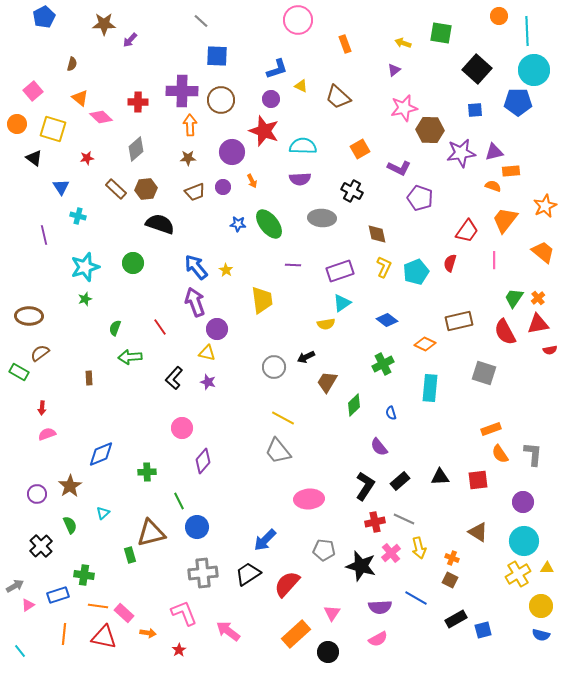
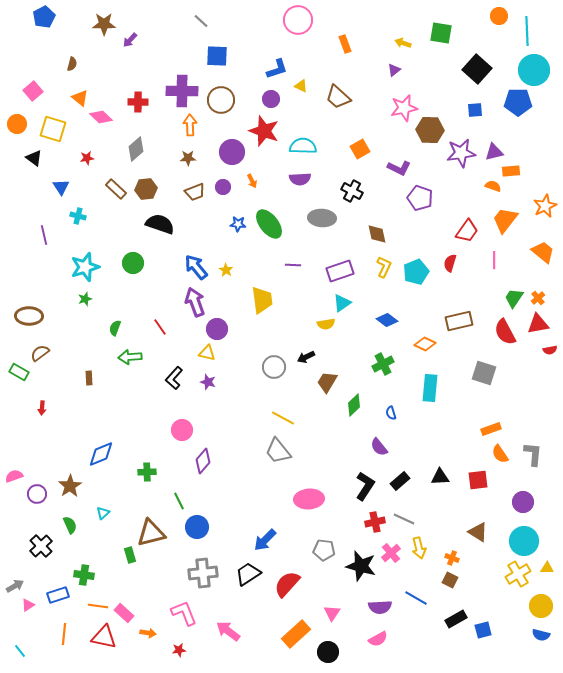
pink circle at (182, 428): moved 2 px down
pink semicircle at (47, 434): moved 33 px left, 42 px down
red star at (179, 650): rotated 24 degrees clockwise
